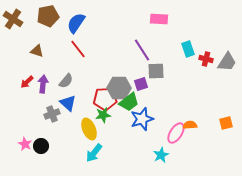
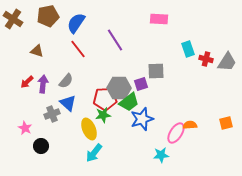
purple line: moved 27 px left, 10 px up
pink star: moved 16 px up
cyan star: rotated 21 degrees clockwise
